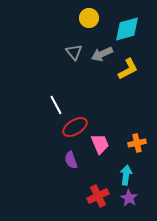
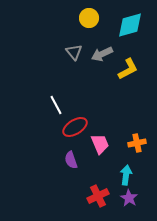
cyan diamond: moved 3 px right, 4 px up
